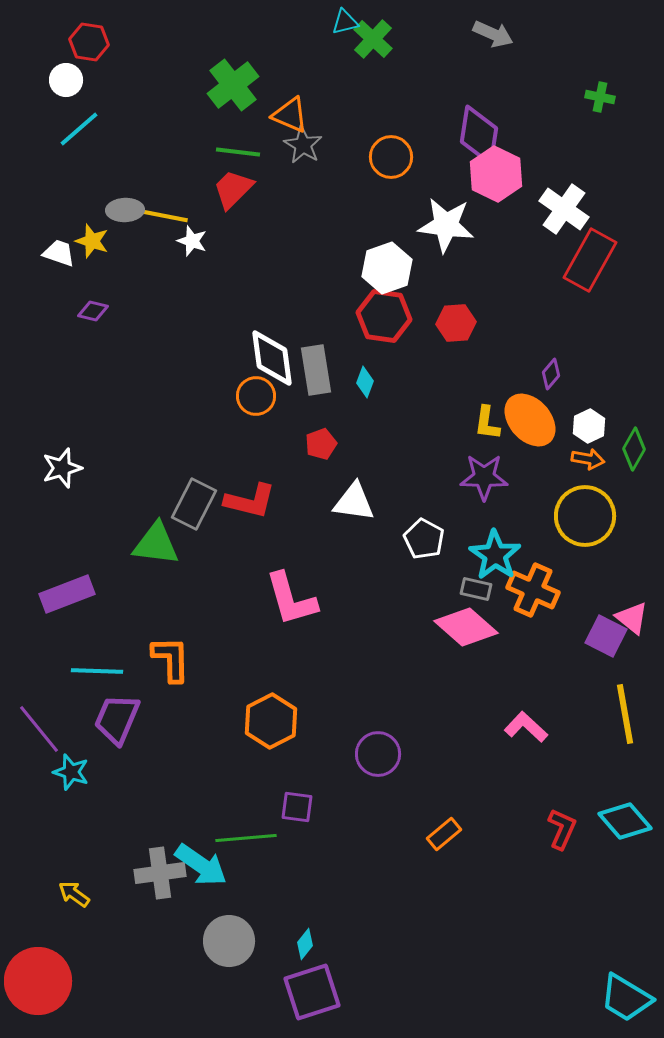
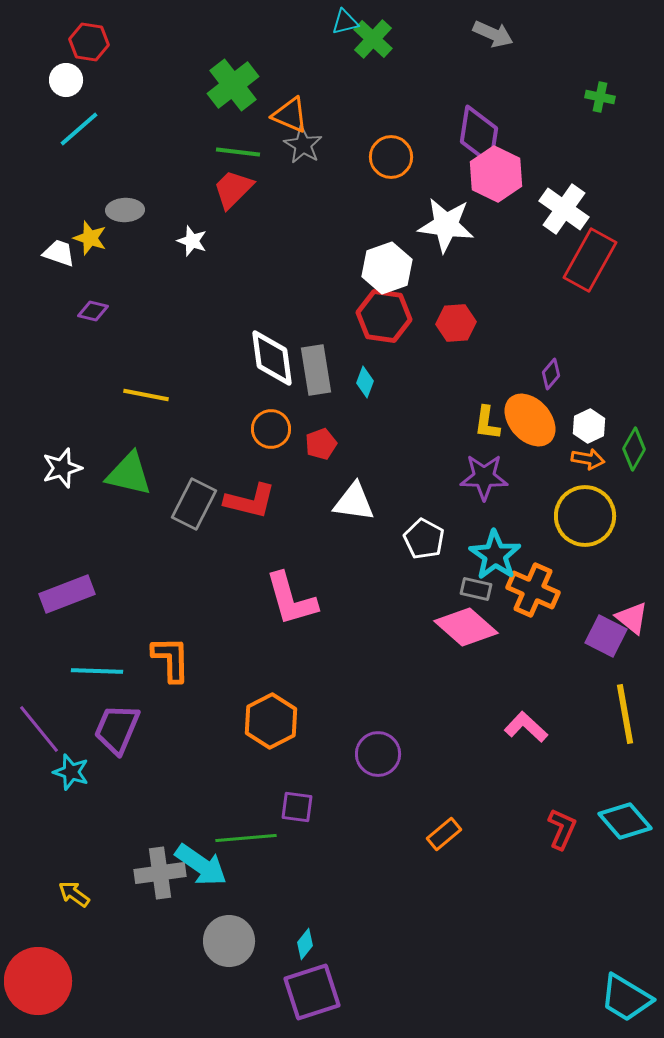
yellow line at (165, 216): moved 19 px left, 179 px down
yellow star at (92, 241): moved 2 px left, 3 px up
orange circle at (256, 396): moved 15 px right, 33 px down
green triangle at (156, 544): moved 27 px left, 70 px up; rotated 6 degrees clockwise
purple trapezoid at (117, 719): moved 10 px down
